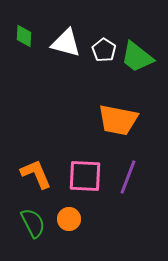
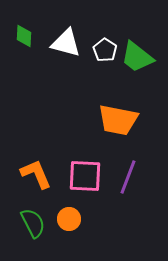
white pentagon: moved 1 px right
